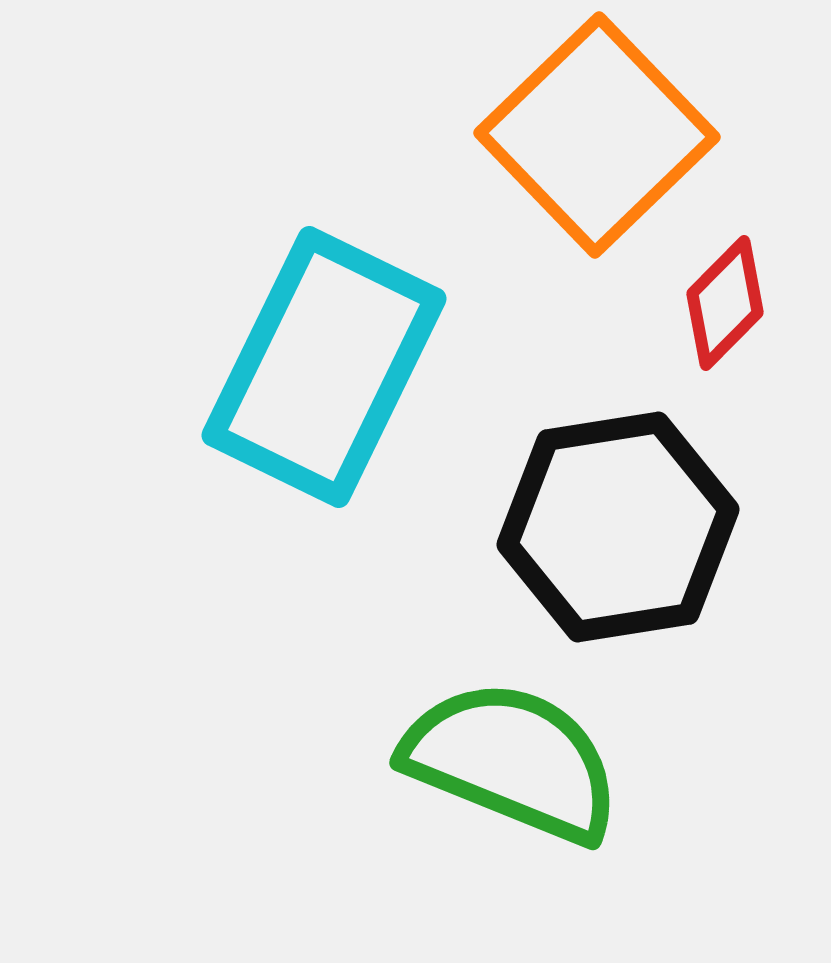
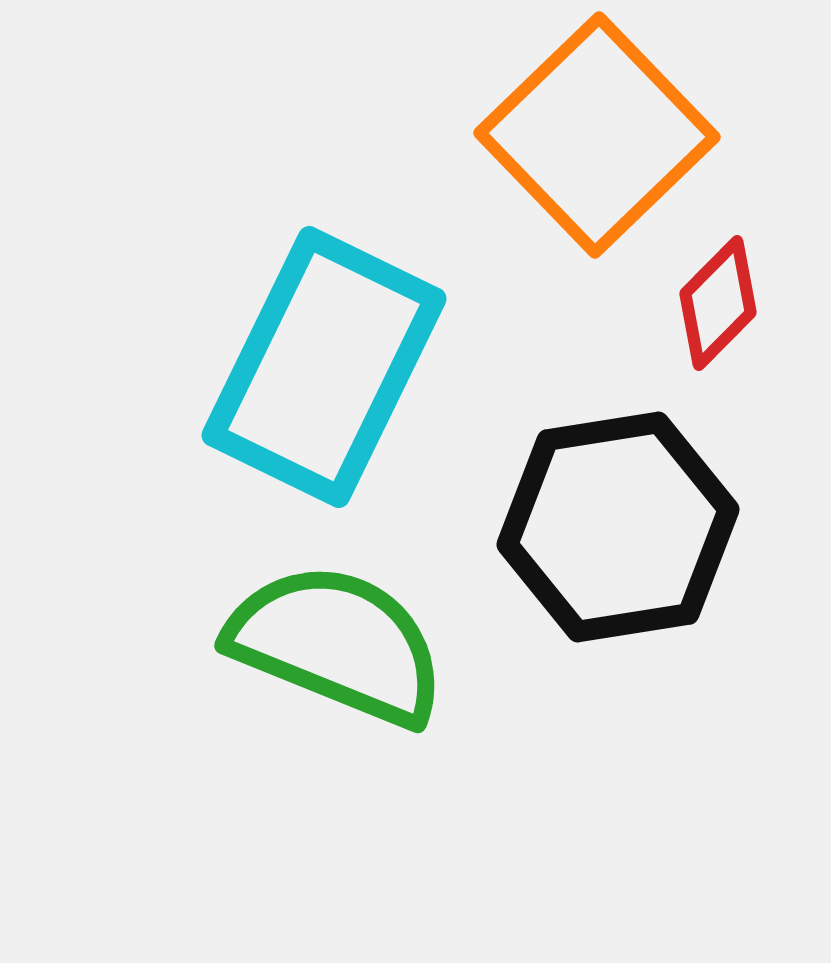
red diamond: moved 7 px left
green semicircle: moved 175 px left, 117 px up
